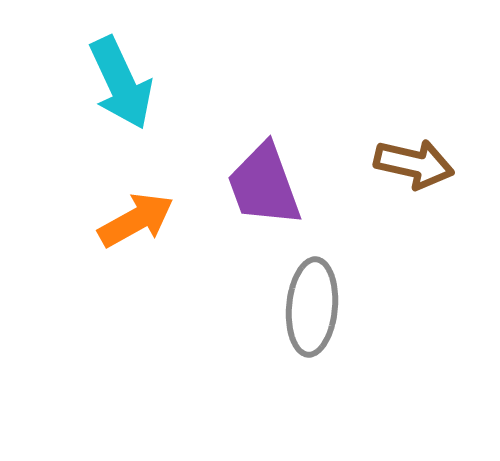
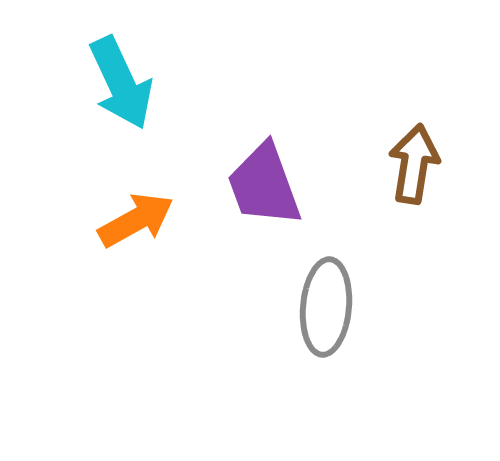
brown arrow: rotated 94 degrees counterclockwise
gray ellipse: moved 14 px right
